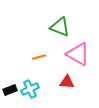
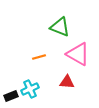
black rectangle: moved 1 px right, 6 px down
